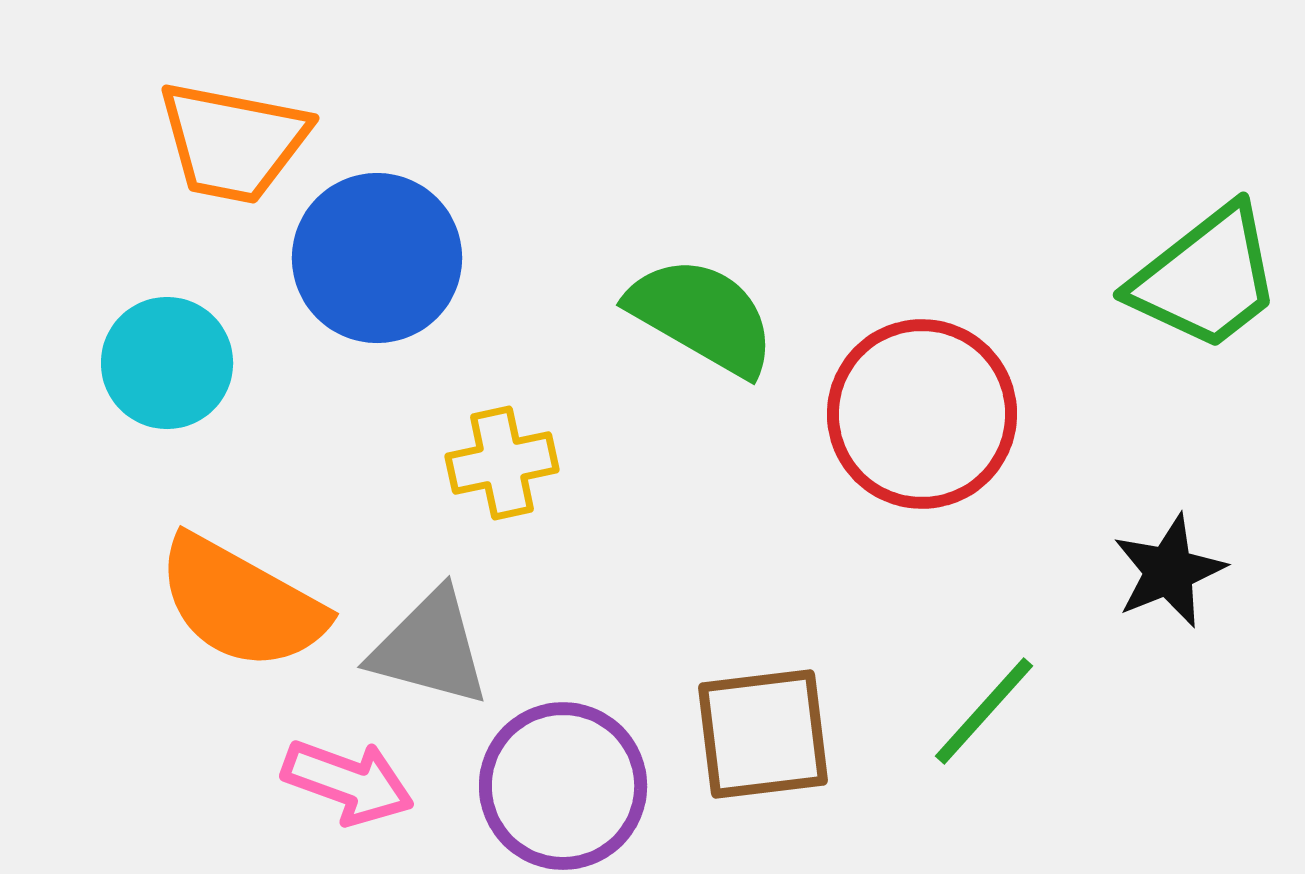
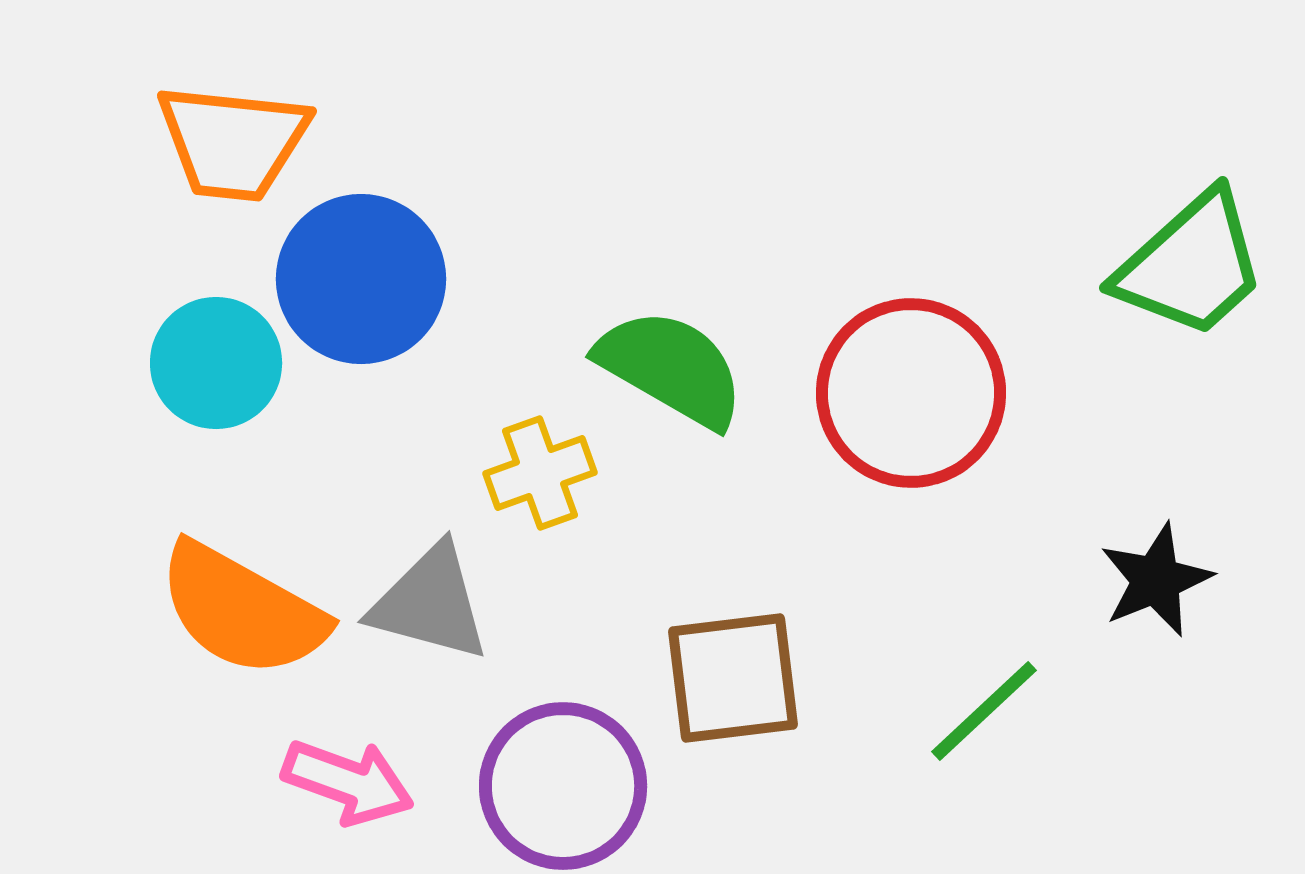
orange trapezoid: rotated 5 degrees counterclockwise
blue circle: moved 16 px left, 21 px down
green trapezoid: moved 15 px left, 13 px up; rotated 4 degrees counterclockwise
green semicircle: moved 31 px left, 52 px down
cyan circle: moved 49 px right
red circle: moved 11 px left, 21 px up
yellow cross: moved 38 px right, 10 px down; rotated 8 degrees counterclockwise
black star: moved 13 px left, 9 px down
orange semicircle: moved 1 px right, 7 px down
gray triangle: moved 45 px up
green line: rotated 5 degrees clockwise
brown square: moved 30 px left, 56 px up
